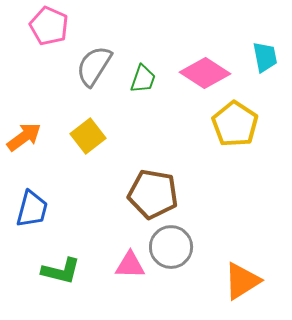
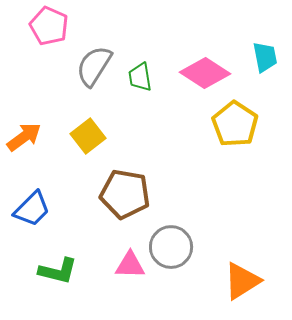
green trapezoid: moved 3 px left, 2 px up; rotated 152 degrees clockwise
brown pentagon: moved 28 px left
blue trapezoid: rotated 30 degrees clockwise
green L-shape: moved 3 px left
